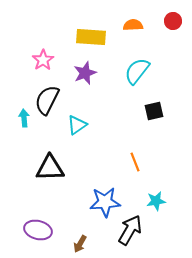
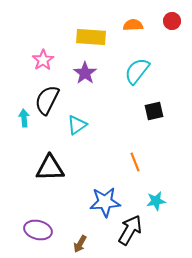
red circle: moved 1 px left
purple star: rotated 15 degrees counterclockwise
